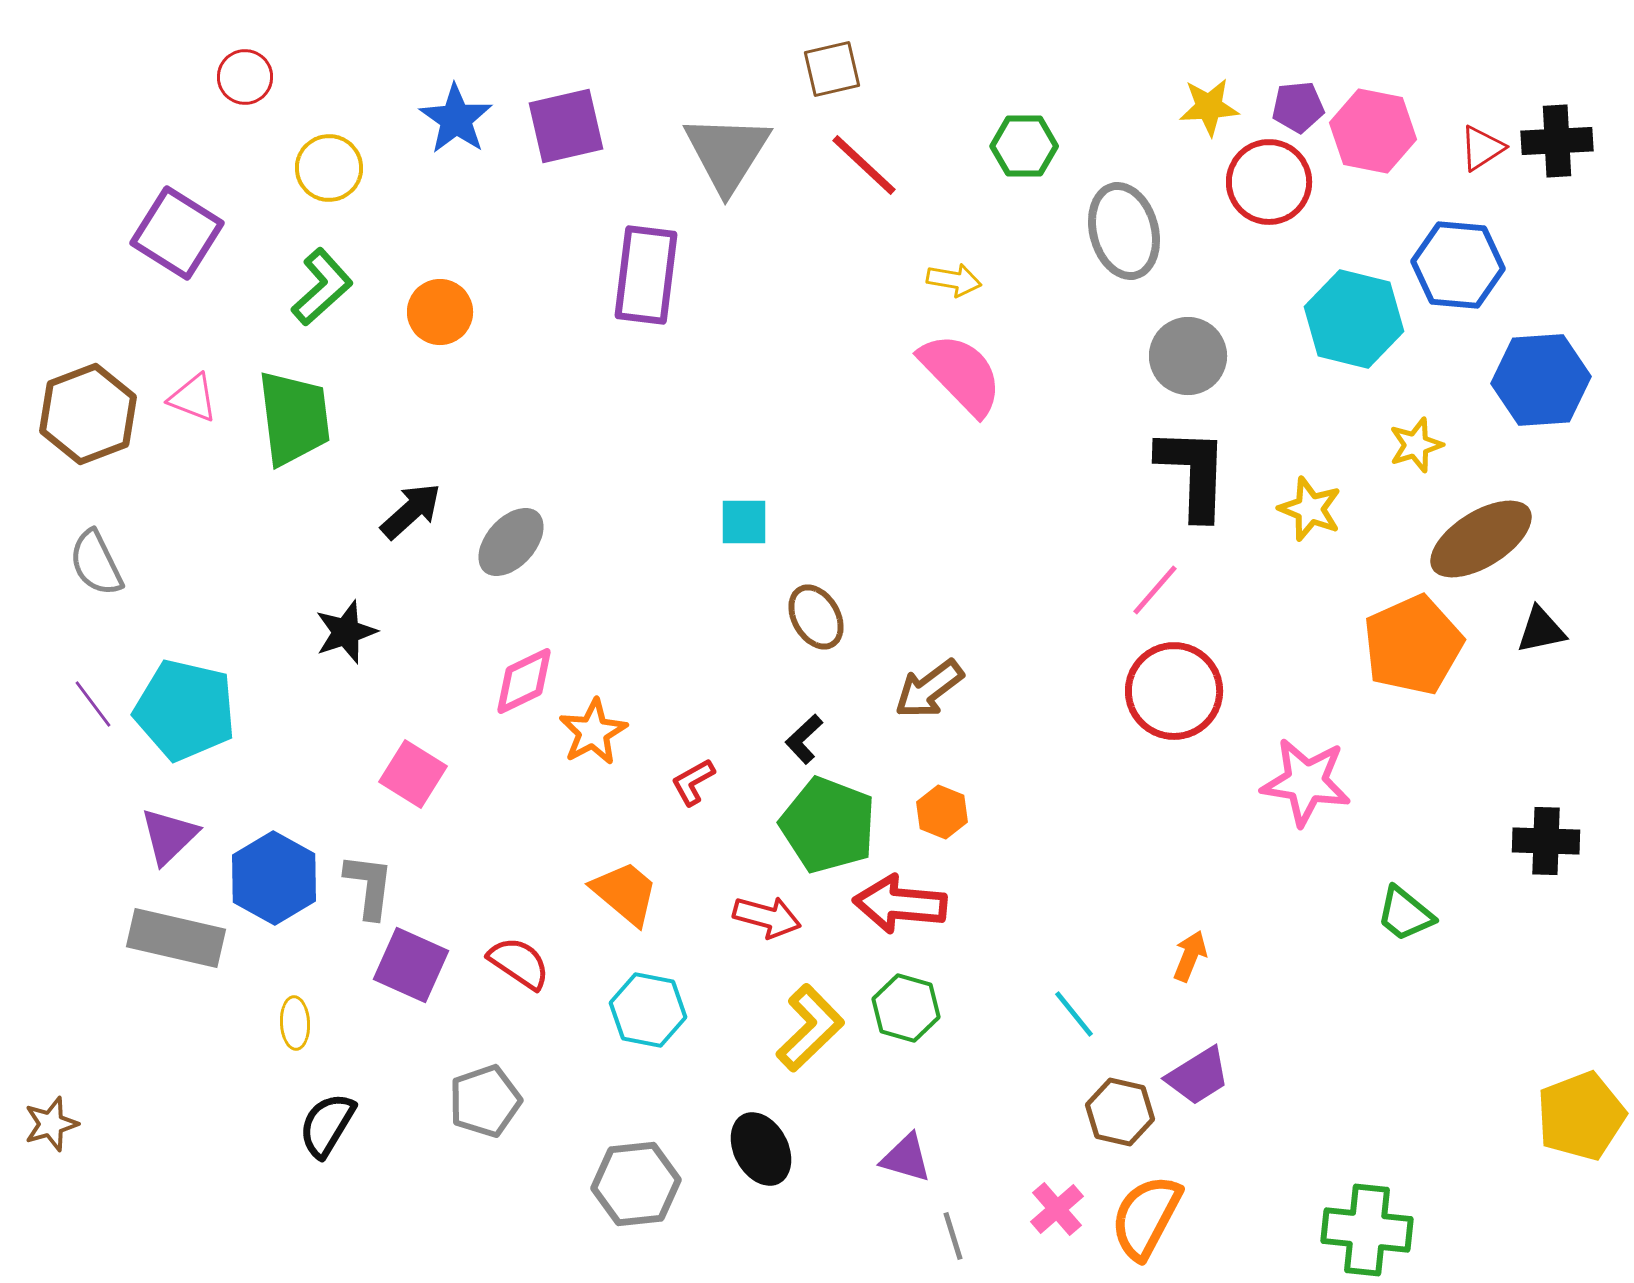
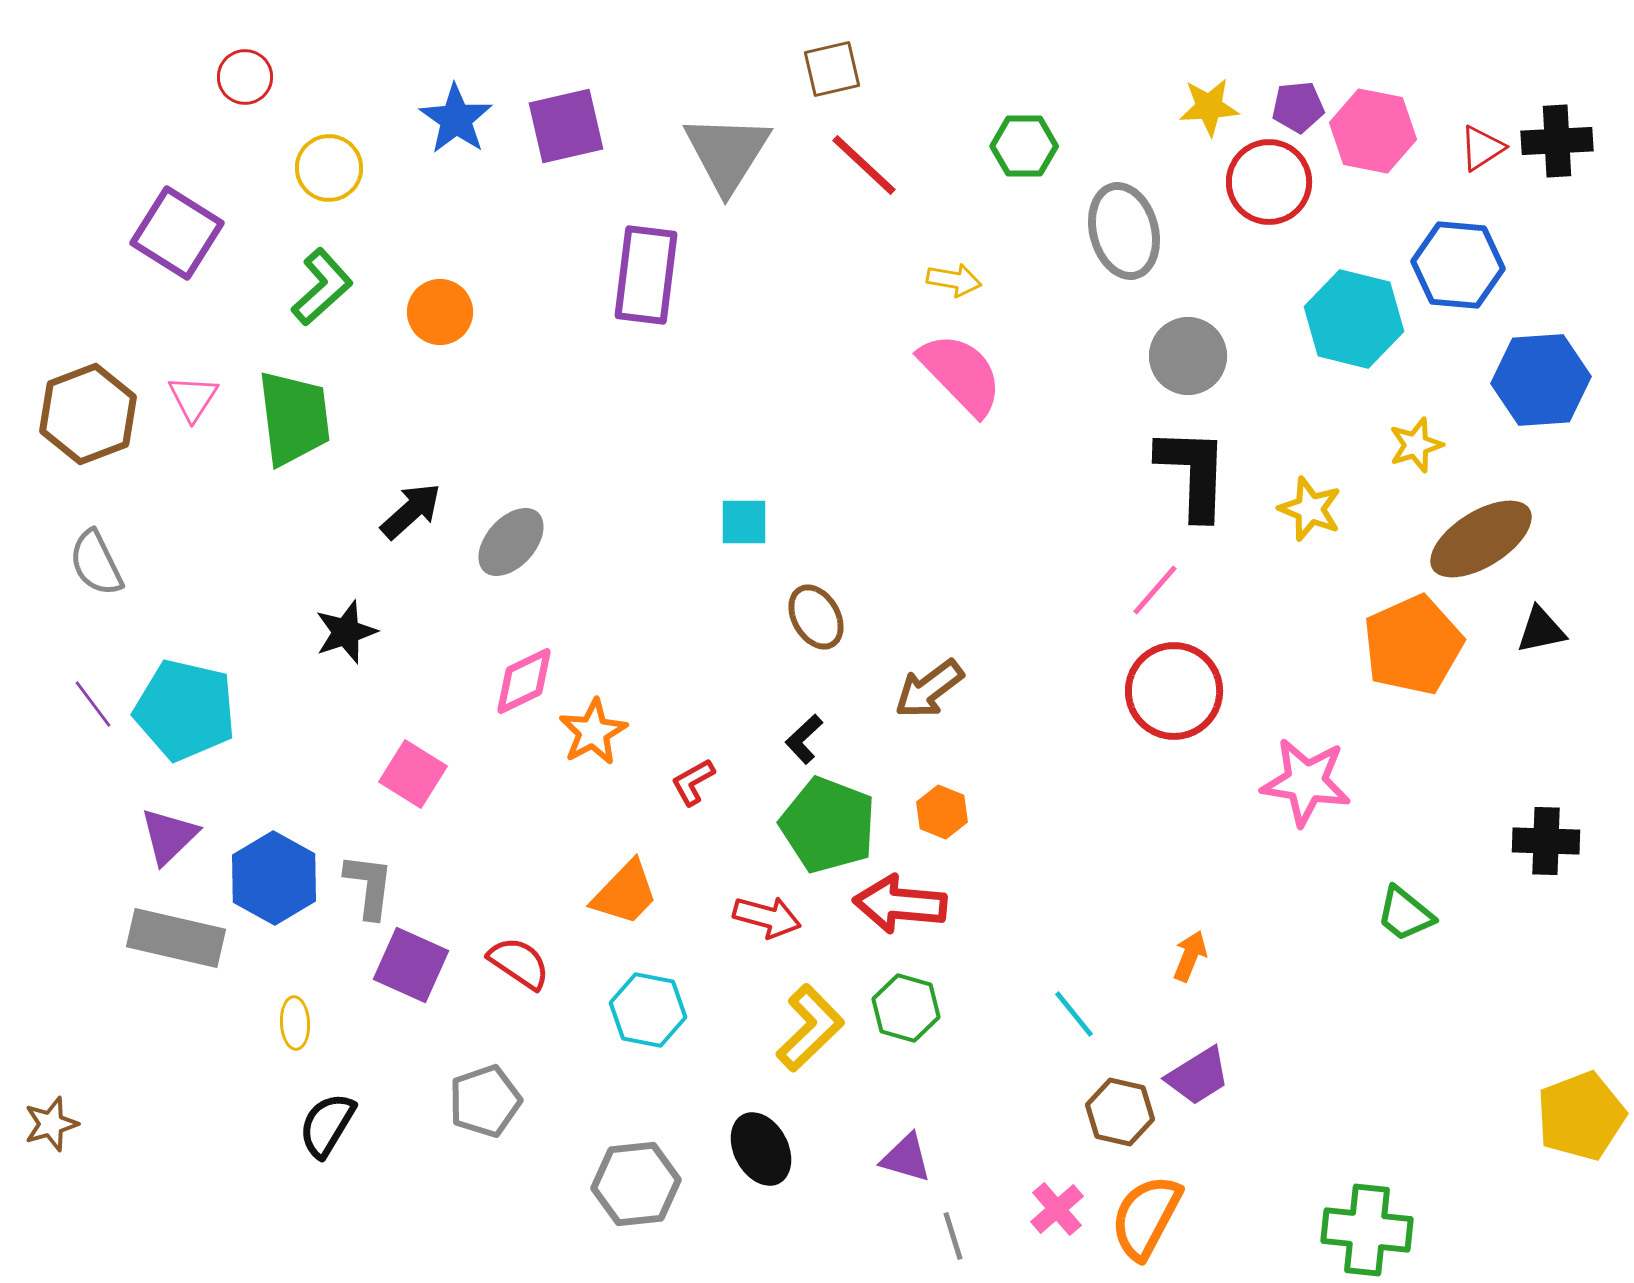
pink triangle at (193, 398): rotated 42 degrees clockwise
orange trapezoid at (625, 893): rotated 94 degrees clockwise
